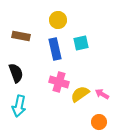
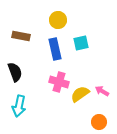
black semicircle: moved 1 px left, 1 px up
pink arrow: moved 3 px up
